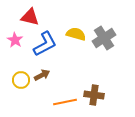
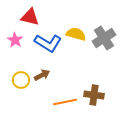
blue L-shape: moved 3 px right, 1 px up; rotated 60 degrees clockwise
